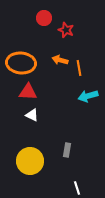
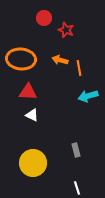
orange ellipse: moved 4 px up
gray rectangle: moved 9 px right; rotated 24 degrees counterclockwise
yellow circle: moved 3 px right, 2 px down
